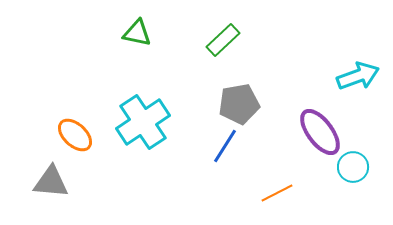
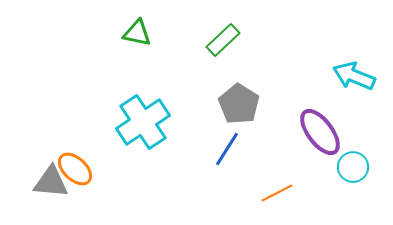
cyan arrow: moved 4 px left; rotated 138 degrees counterclockwise
gray pentagon: rotated 30 degrees counterclockwise
orange ellipse: moved 34 px down
blue line: moved 2 px right, 3 px down
